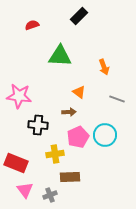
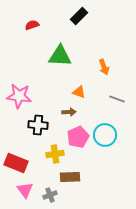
orange triangle: rotated 16 degrees counterclockwise
